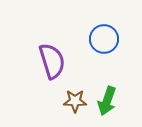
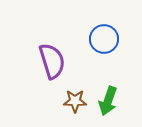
green arrow: moved 1 px right
